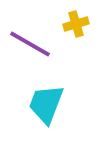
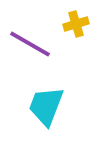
cyan trapezoid: moved 2 px down
